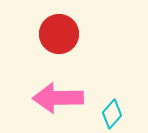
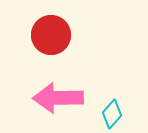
red circle: moved 8 px left, 1 px down
